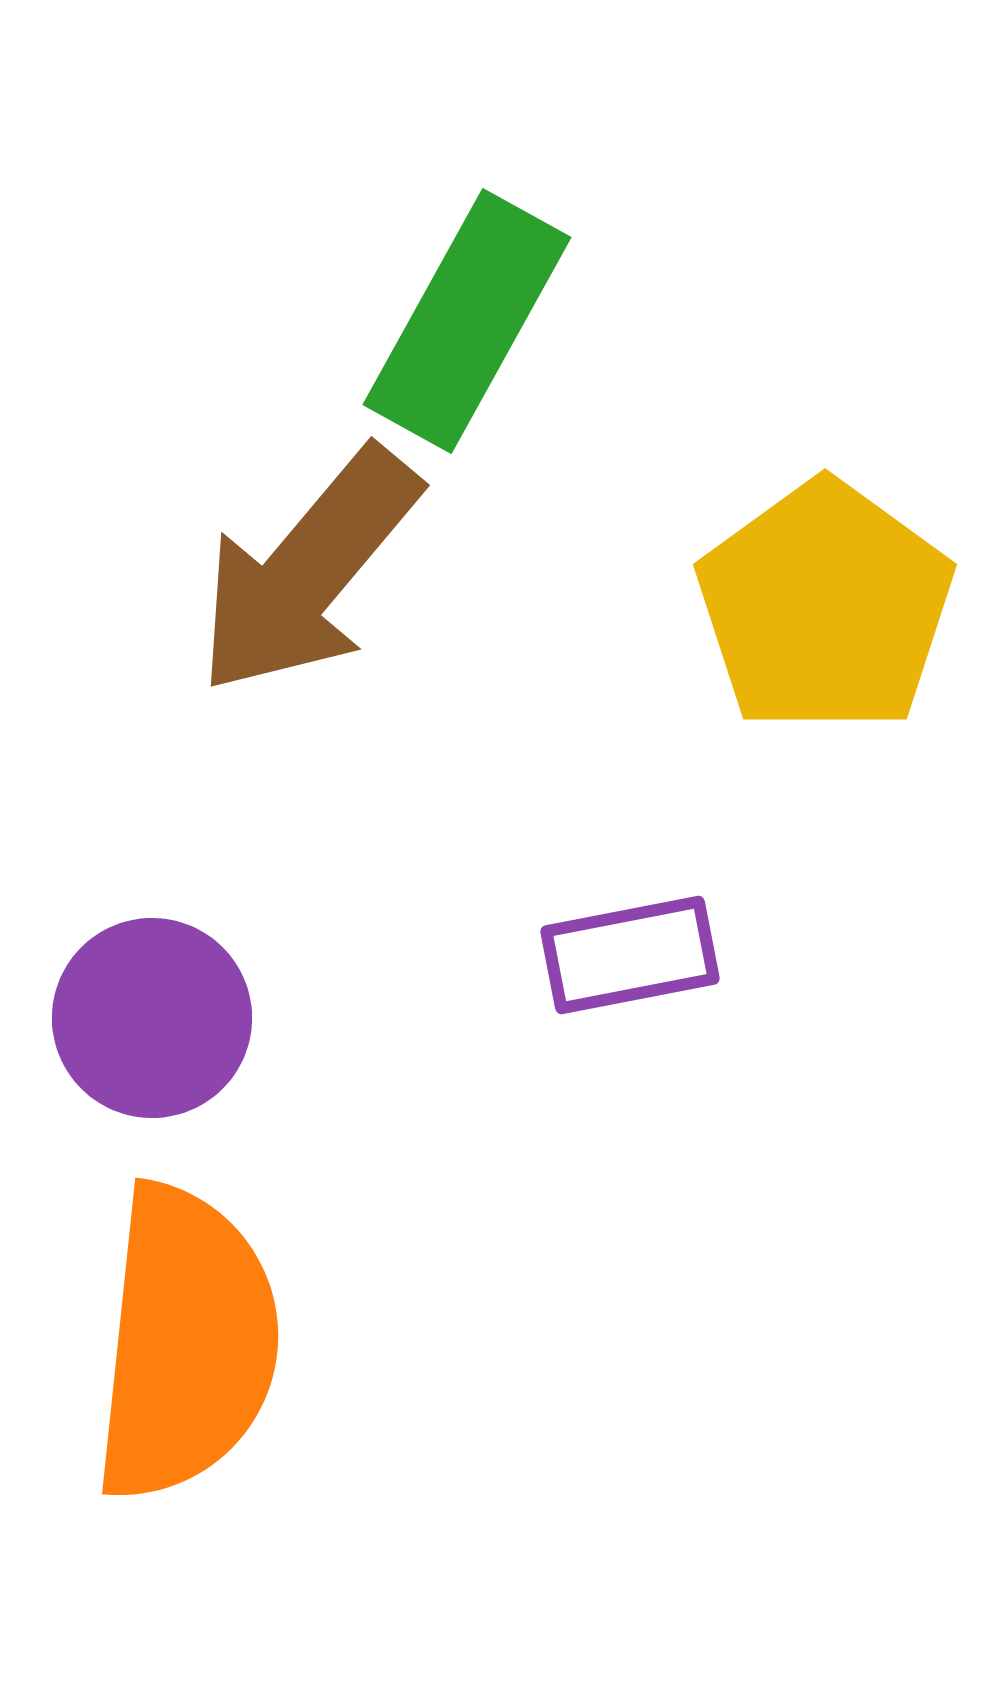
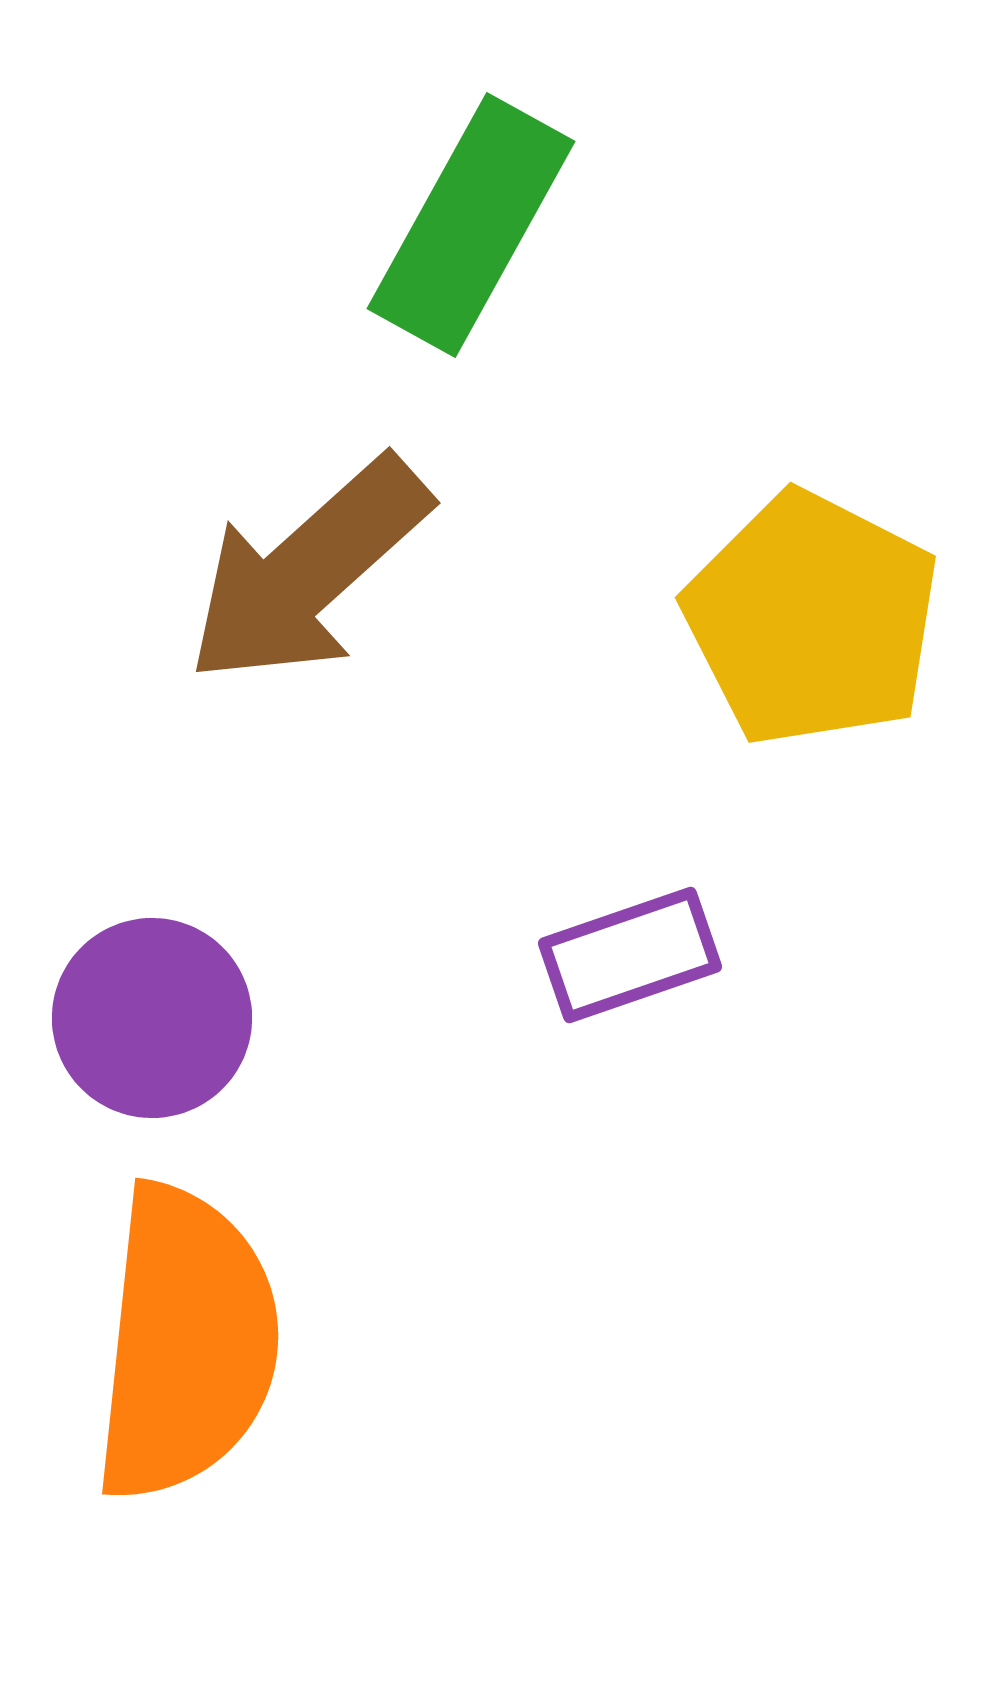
green rectangle: moved 4 px right, 96 px up
brown arrow: rotated 8 degrees clockwise
yellow pentagon: moved 13 px left, 12 px down; rotated 9 degrees counterclockwise
purple rectangle: rotated 8 degrees counterclockwise
